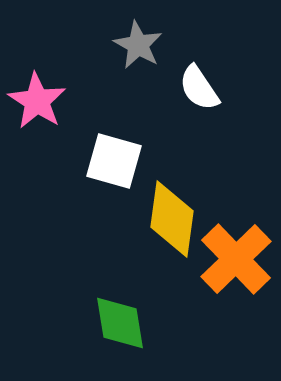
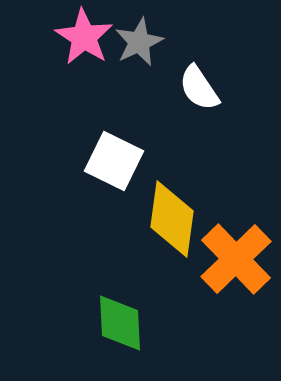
gray star: moved 1 px right, 3 px up; rotated 18 degrees clockwise
pink star: moved 47 px right, 64 px up
white square: rotated 10 degrees clockwise
green diamond: rotated 6 degrees clockwise
